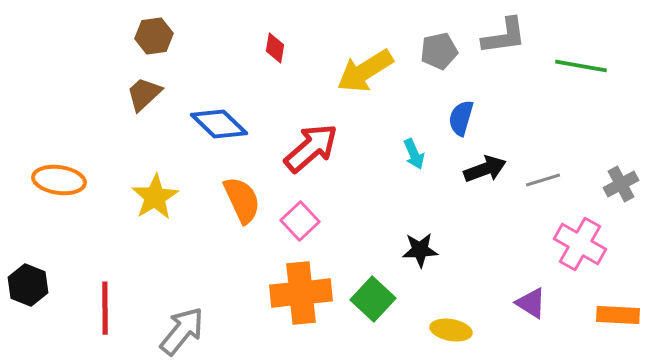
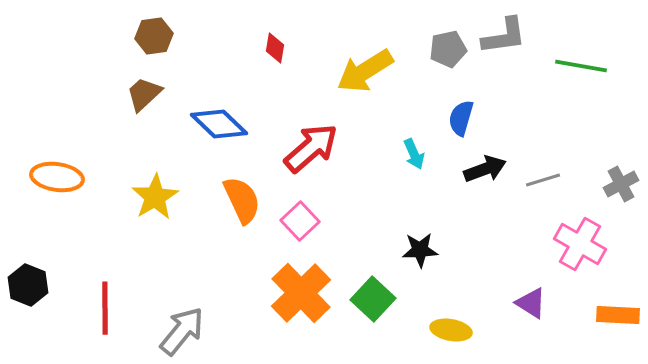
gray pentagon: moved 9 px right, 2 px up
orange ellipse: moved 2 px left, 3 px up
orange cross: rotated 38 degrees counterclockwise
